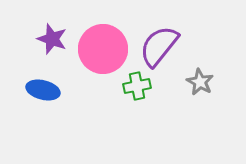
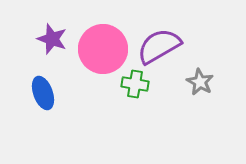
purple semicircle: rotated 21 degrees clockwise
green cross: moved 2 px left, 2 px up; rotated 20 degrees clockwise
blue ellipse: moved 3 px down; rotated 56 degrees clockwise
